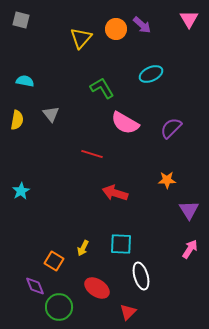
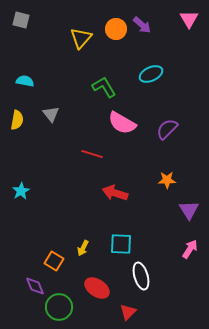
green L-shape: moved 2 px right, 1 px up
pink semicircle: moved 3 px left
purple semicircle: moved 4 px left, 1 px down
